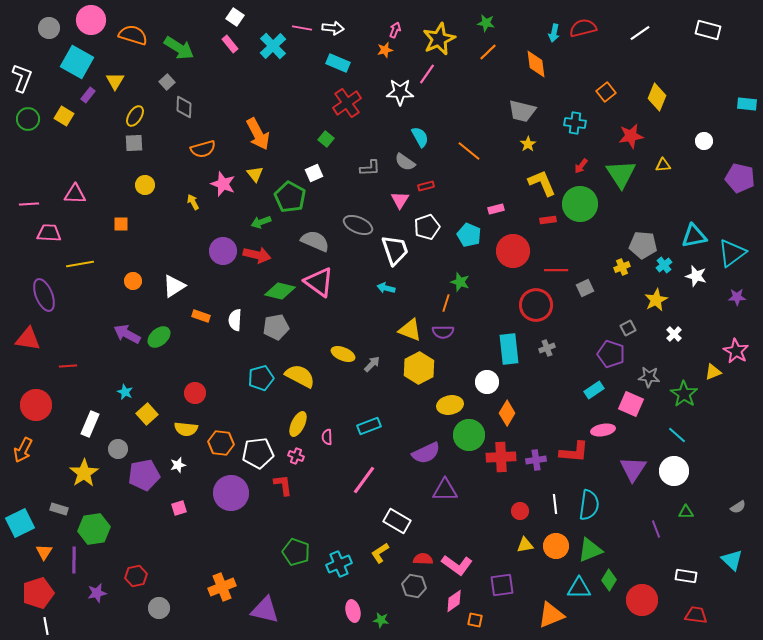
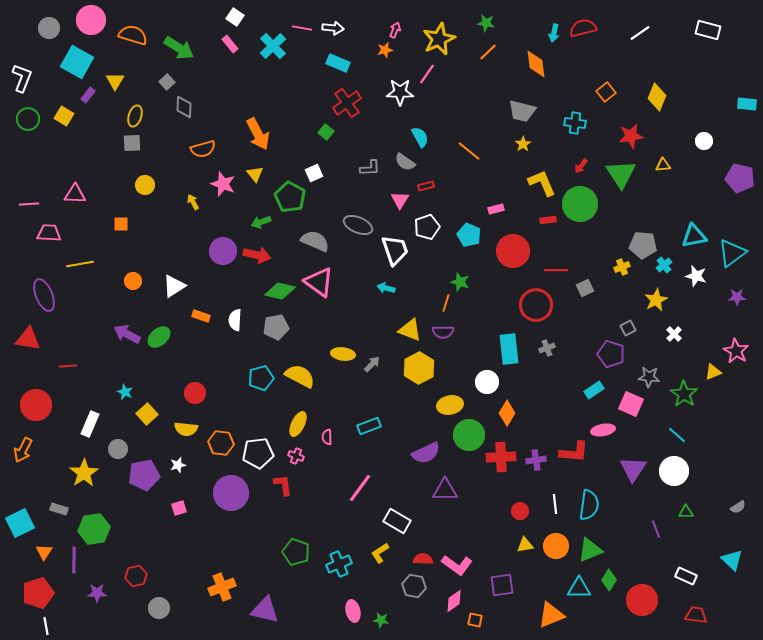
yellow ellipse at (135, 116): rotated 15 degrees counterclockwise
green square at (326, 139): moved 7 px up
gray square at (134, 143): moved 2 px left
yellow star at (528, 144): moved 5 px left
yellow ellipse at (343, 354): rotated 15 degrees counterclockwise
pink line at (364, 480): moved 4 px left, 8 px down
white rectangle at (686, 576): rotated 15 degrees clockwise
purple star at (97, 593): rotated 12 degrees clockwise
